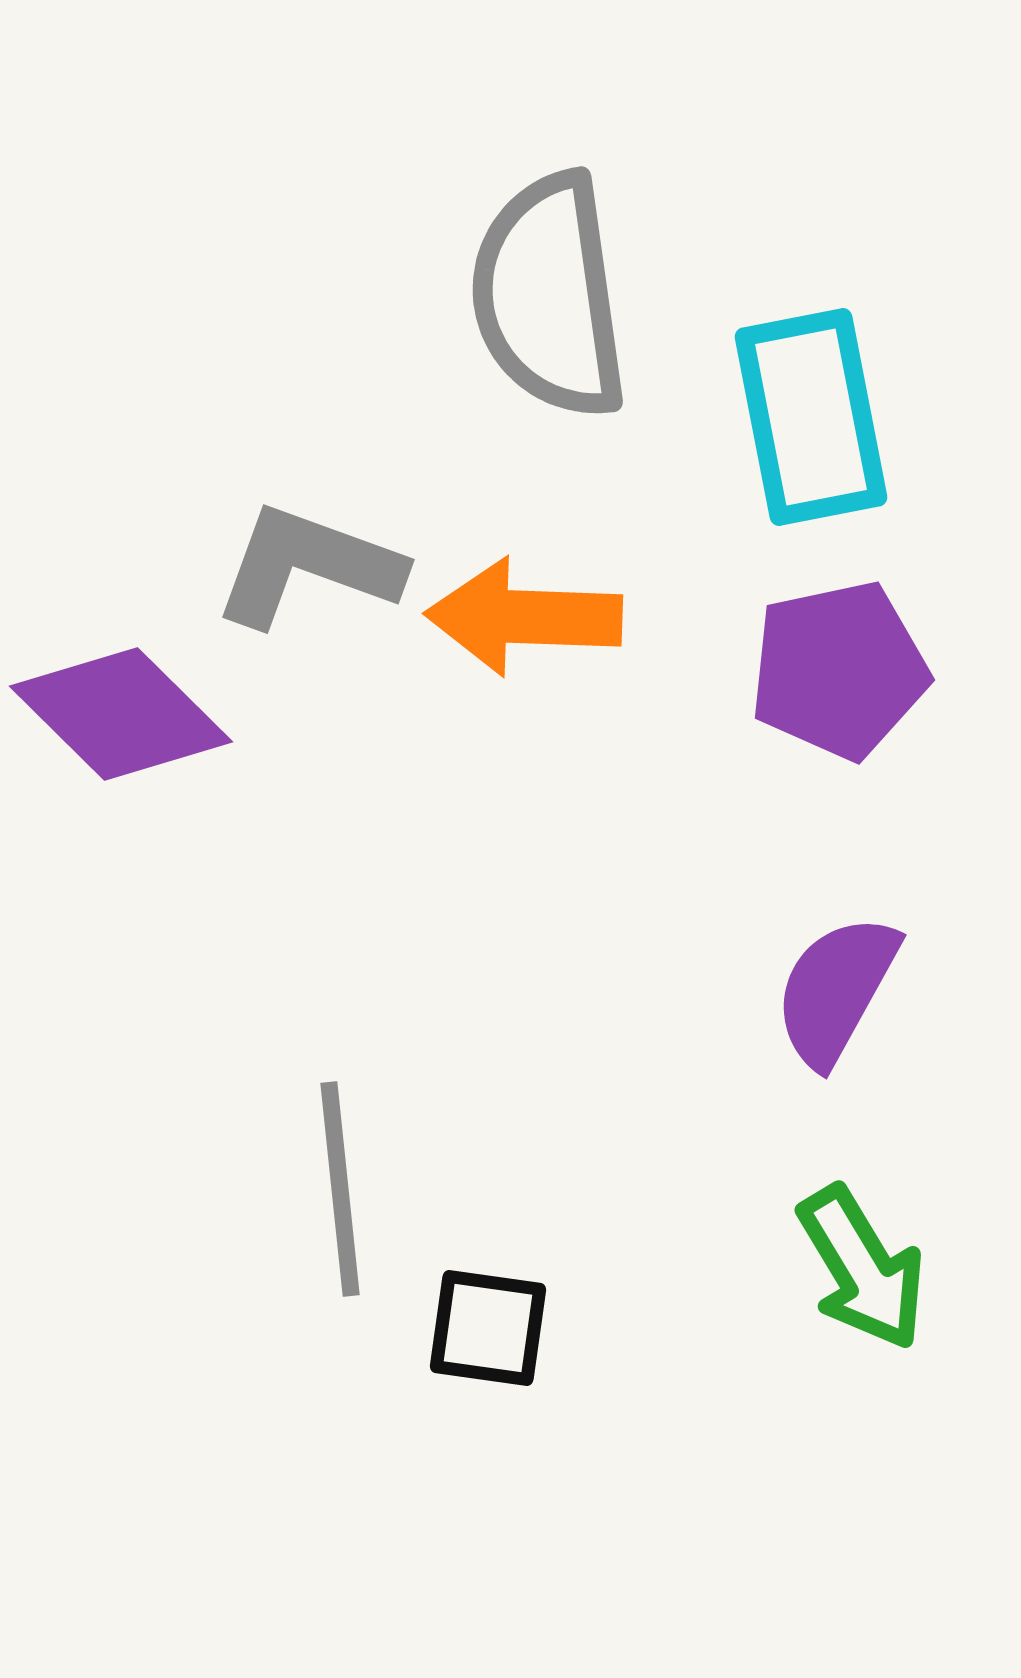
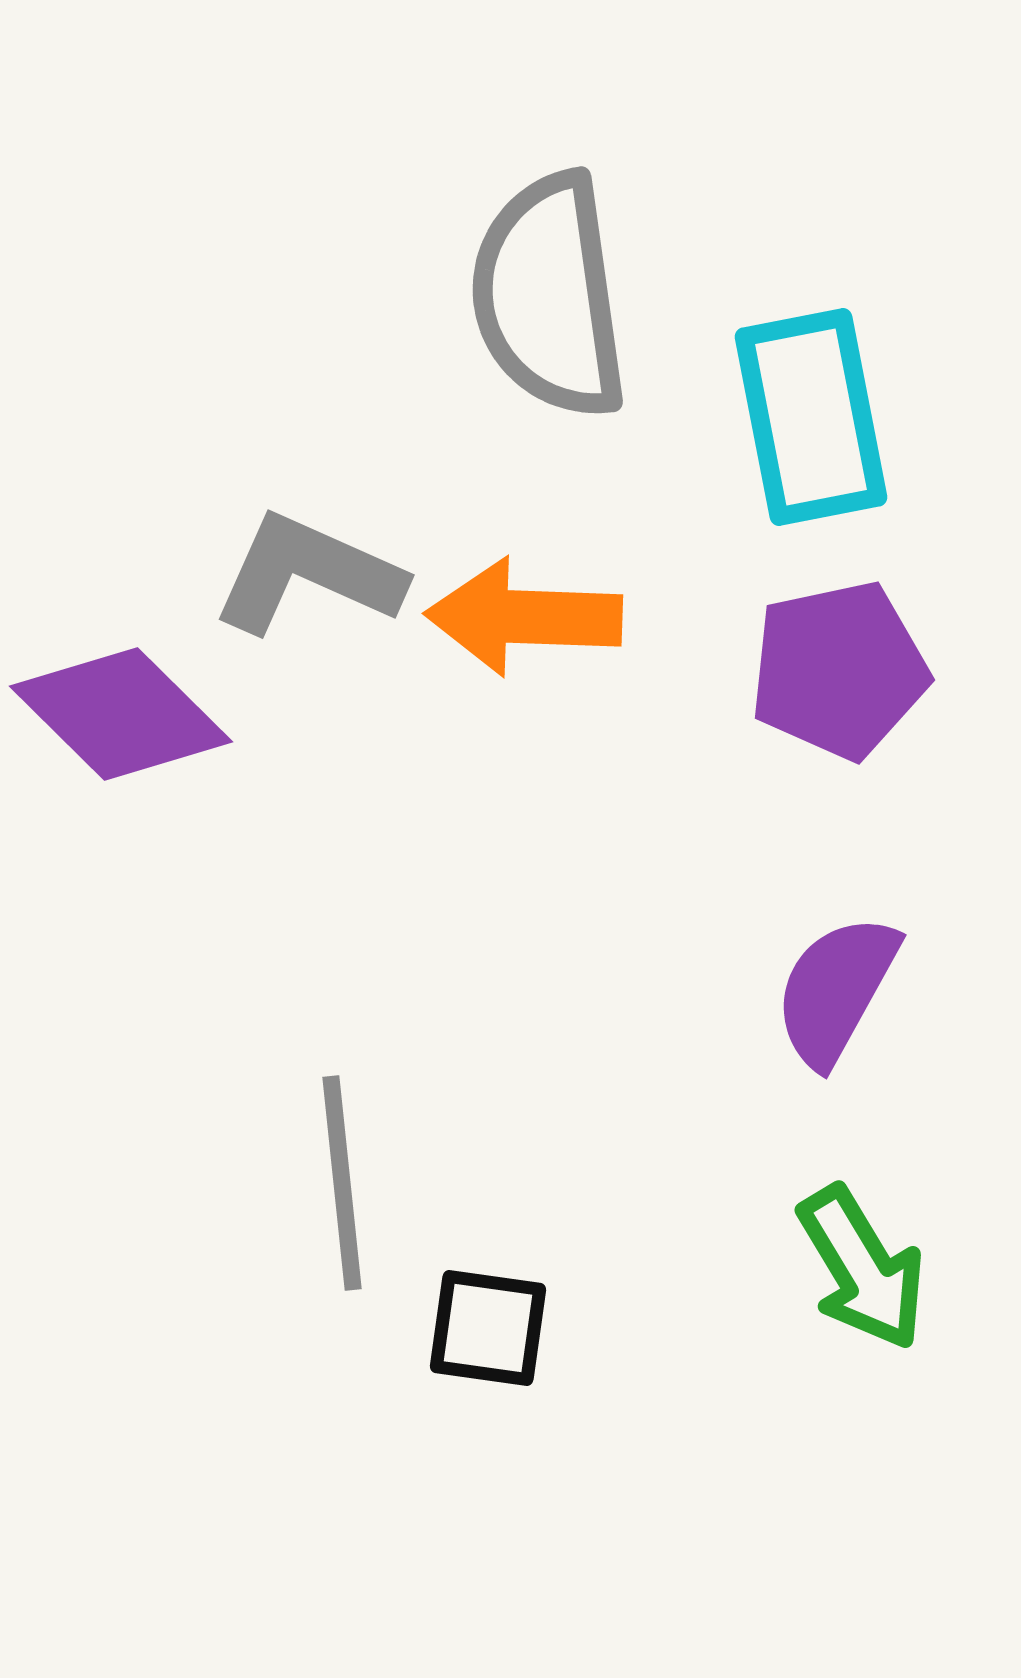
gray L-shape: moved 8 px down; rotated 4 degrees clockwise
gray line: moved 2 px right, 6 px up
